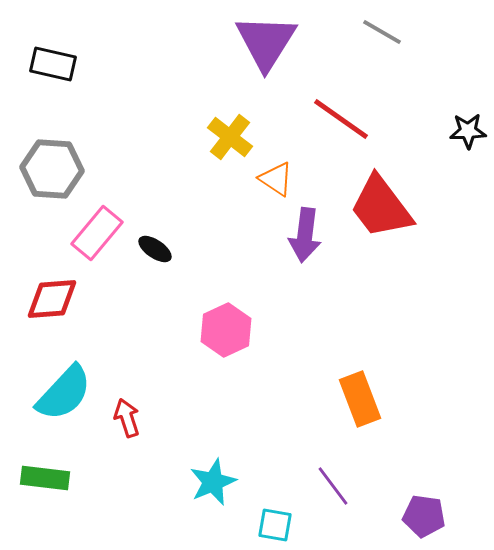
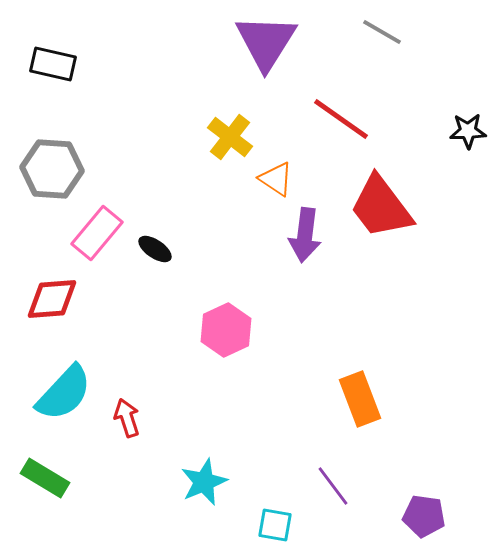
green rectangle: rotated 24 degrees clockwise
cyan star: moved 9 px left
